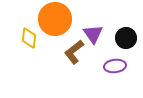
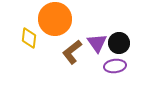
purple triangle: moved 4 px right, 9 px down
black circle: moved 7 px left, 5 px down
brown L-shape: moved 2 px left
